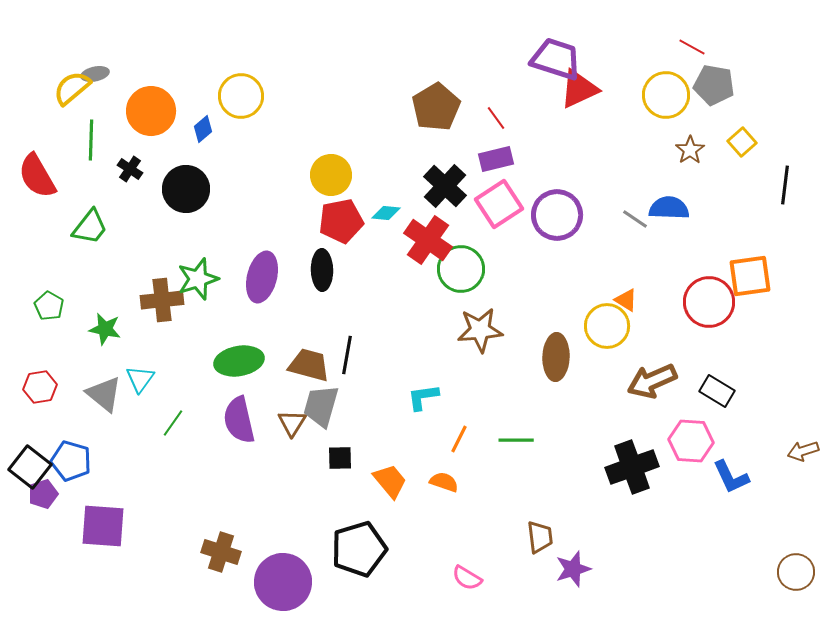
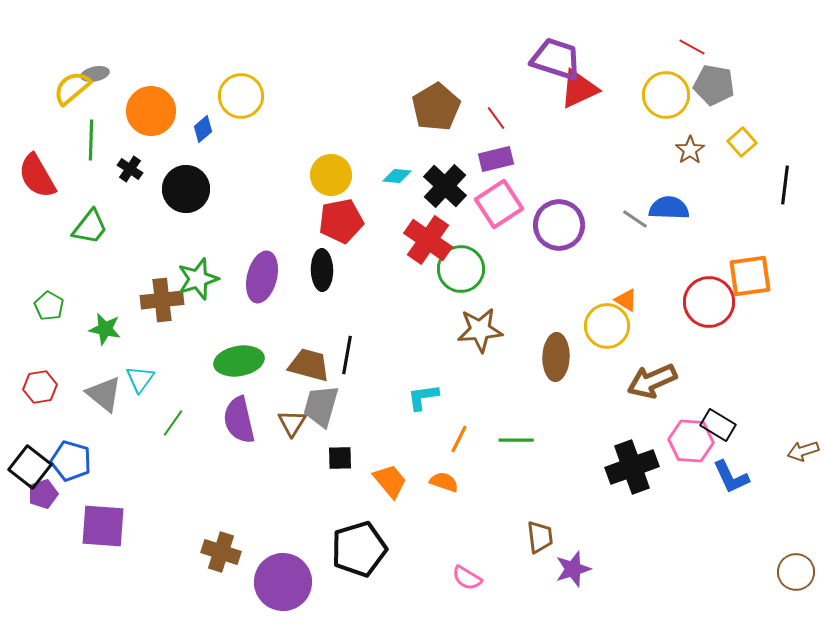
cyan diamond at (386, 213): moved 11 px right, 37 px up
purple circle at (557, 215): moved 2 px right, 10 px down
black rectangle at (717, 391): moved 1 px right, 34 px down
